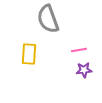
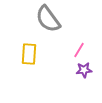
gray semicircle: rotated 16 degrees counterclockwise
pink line: rotated 49 degrees counterclockwise
